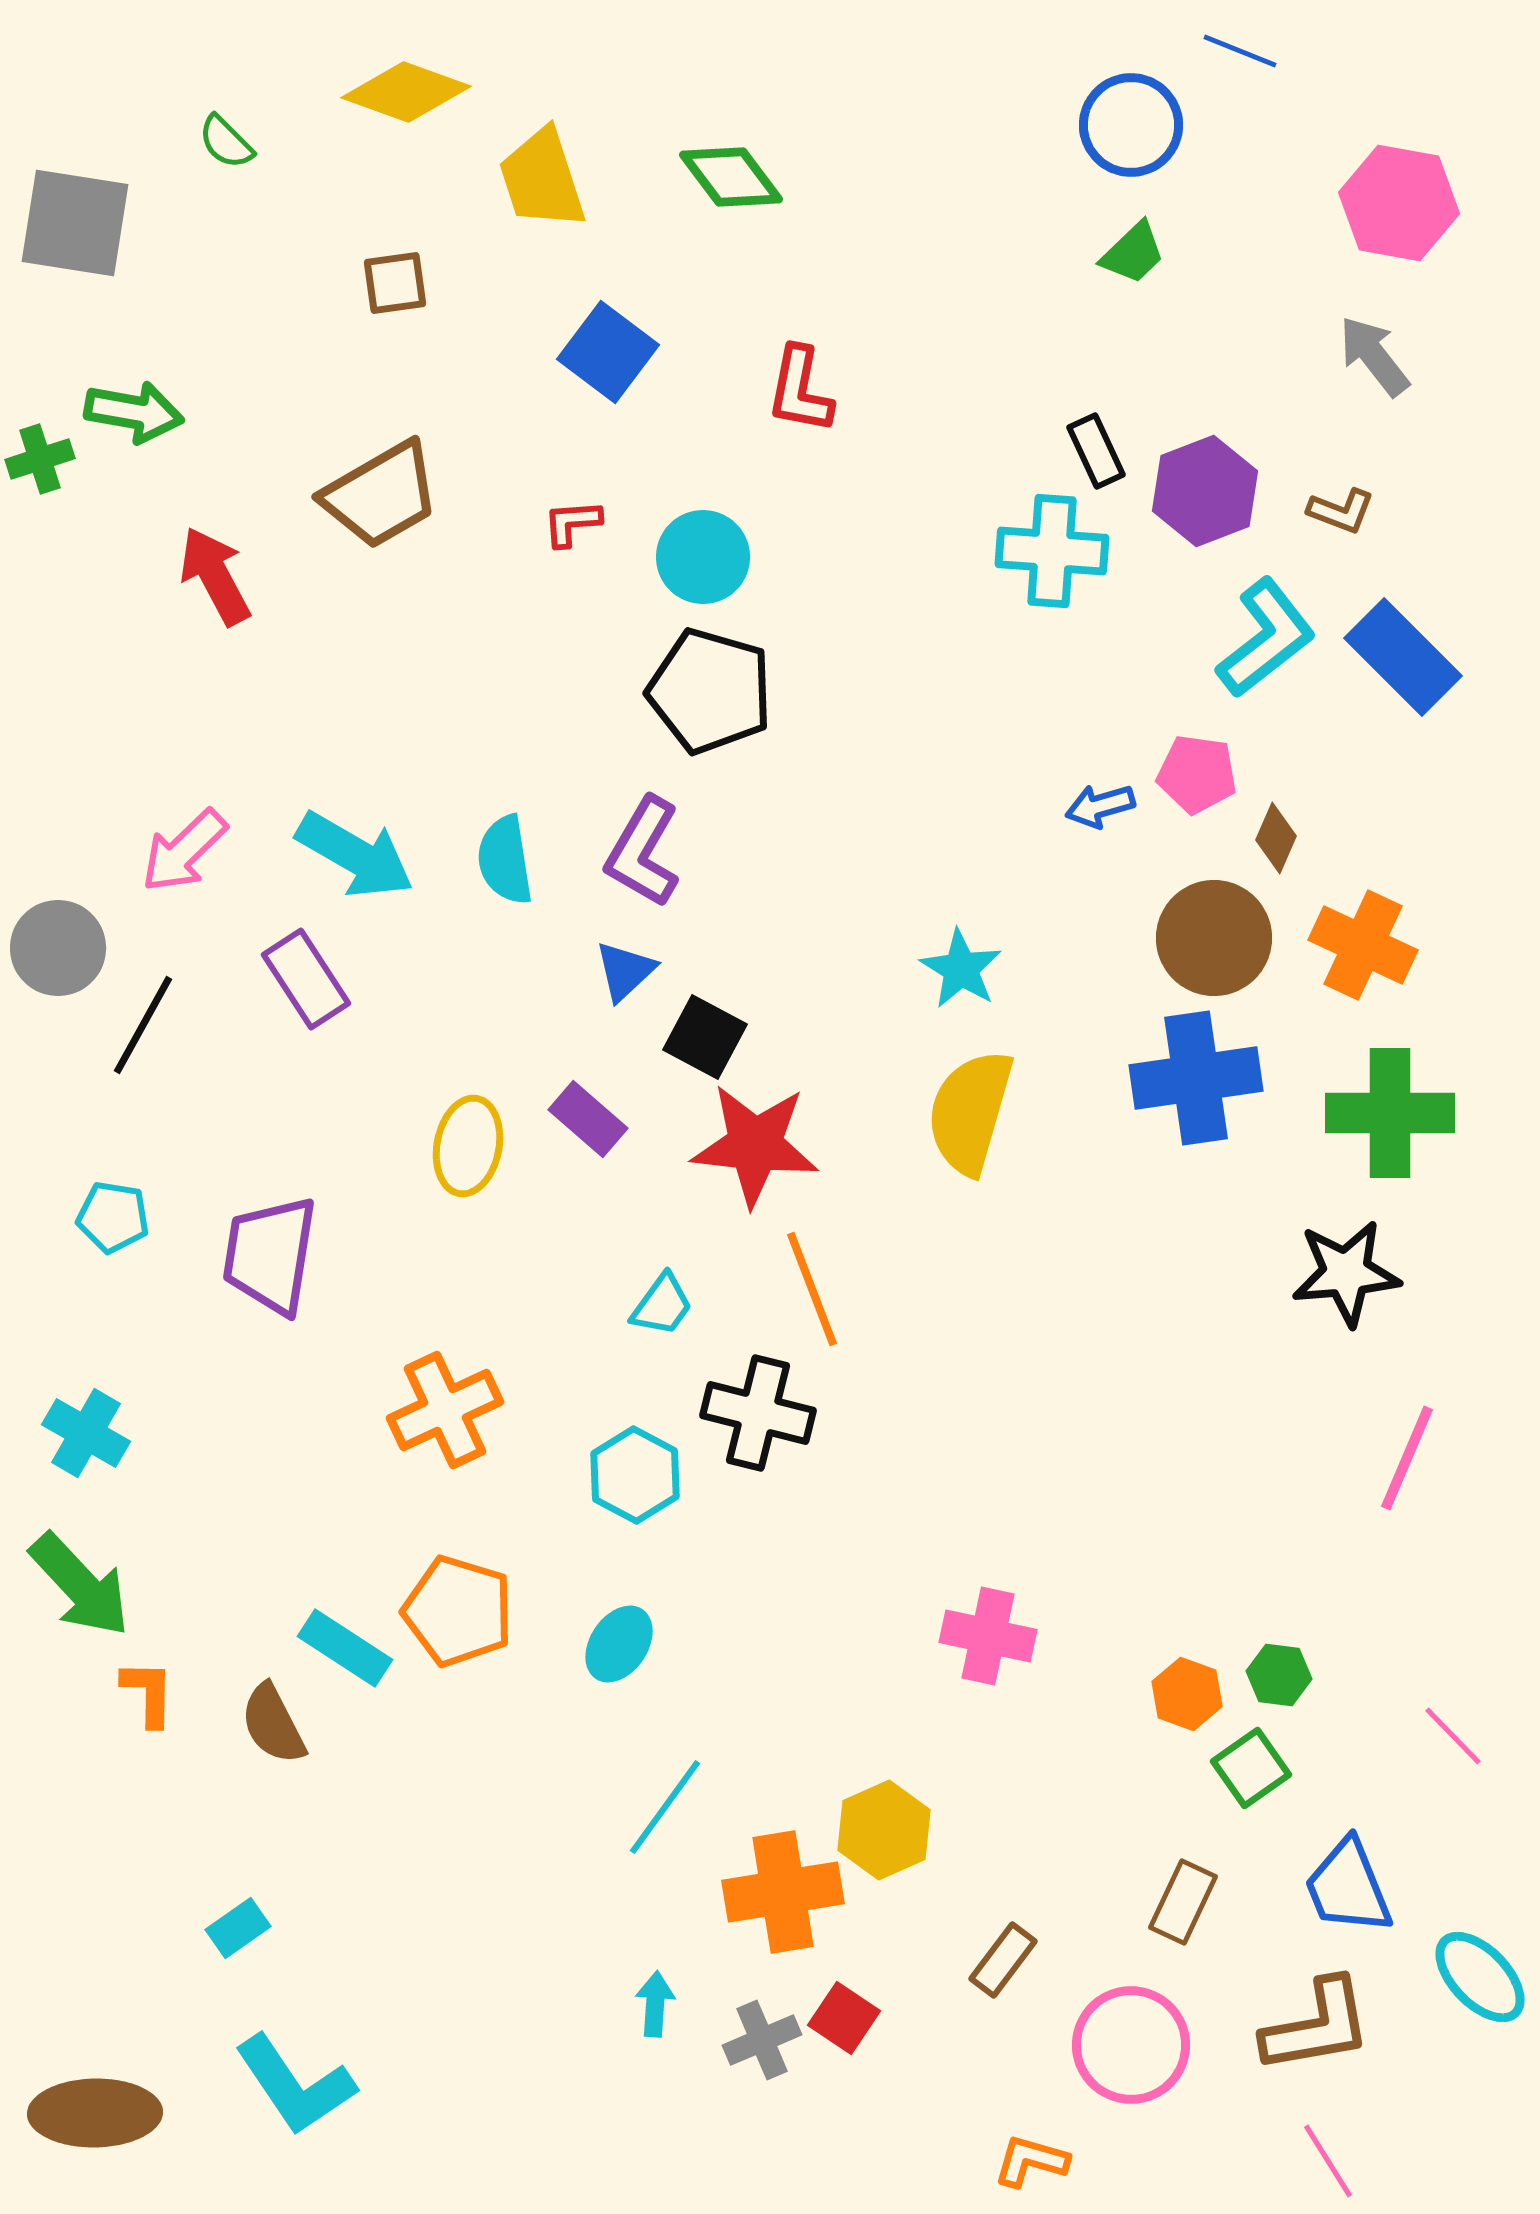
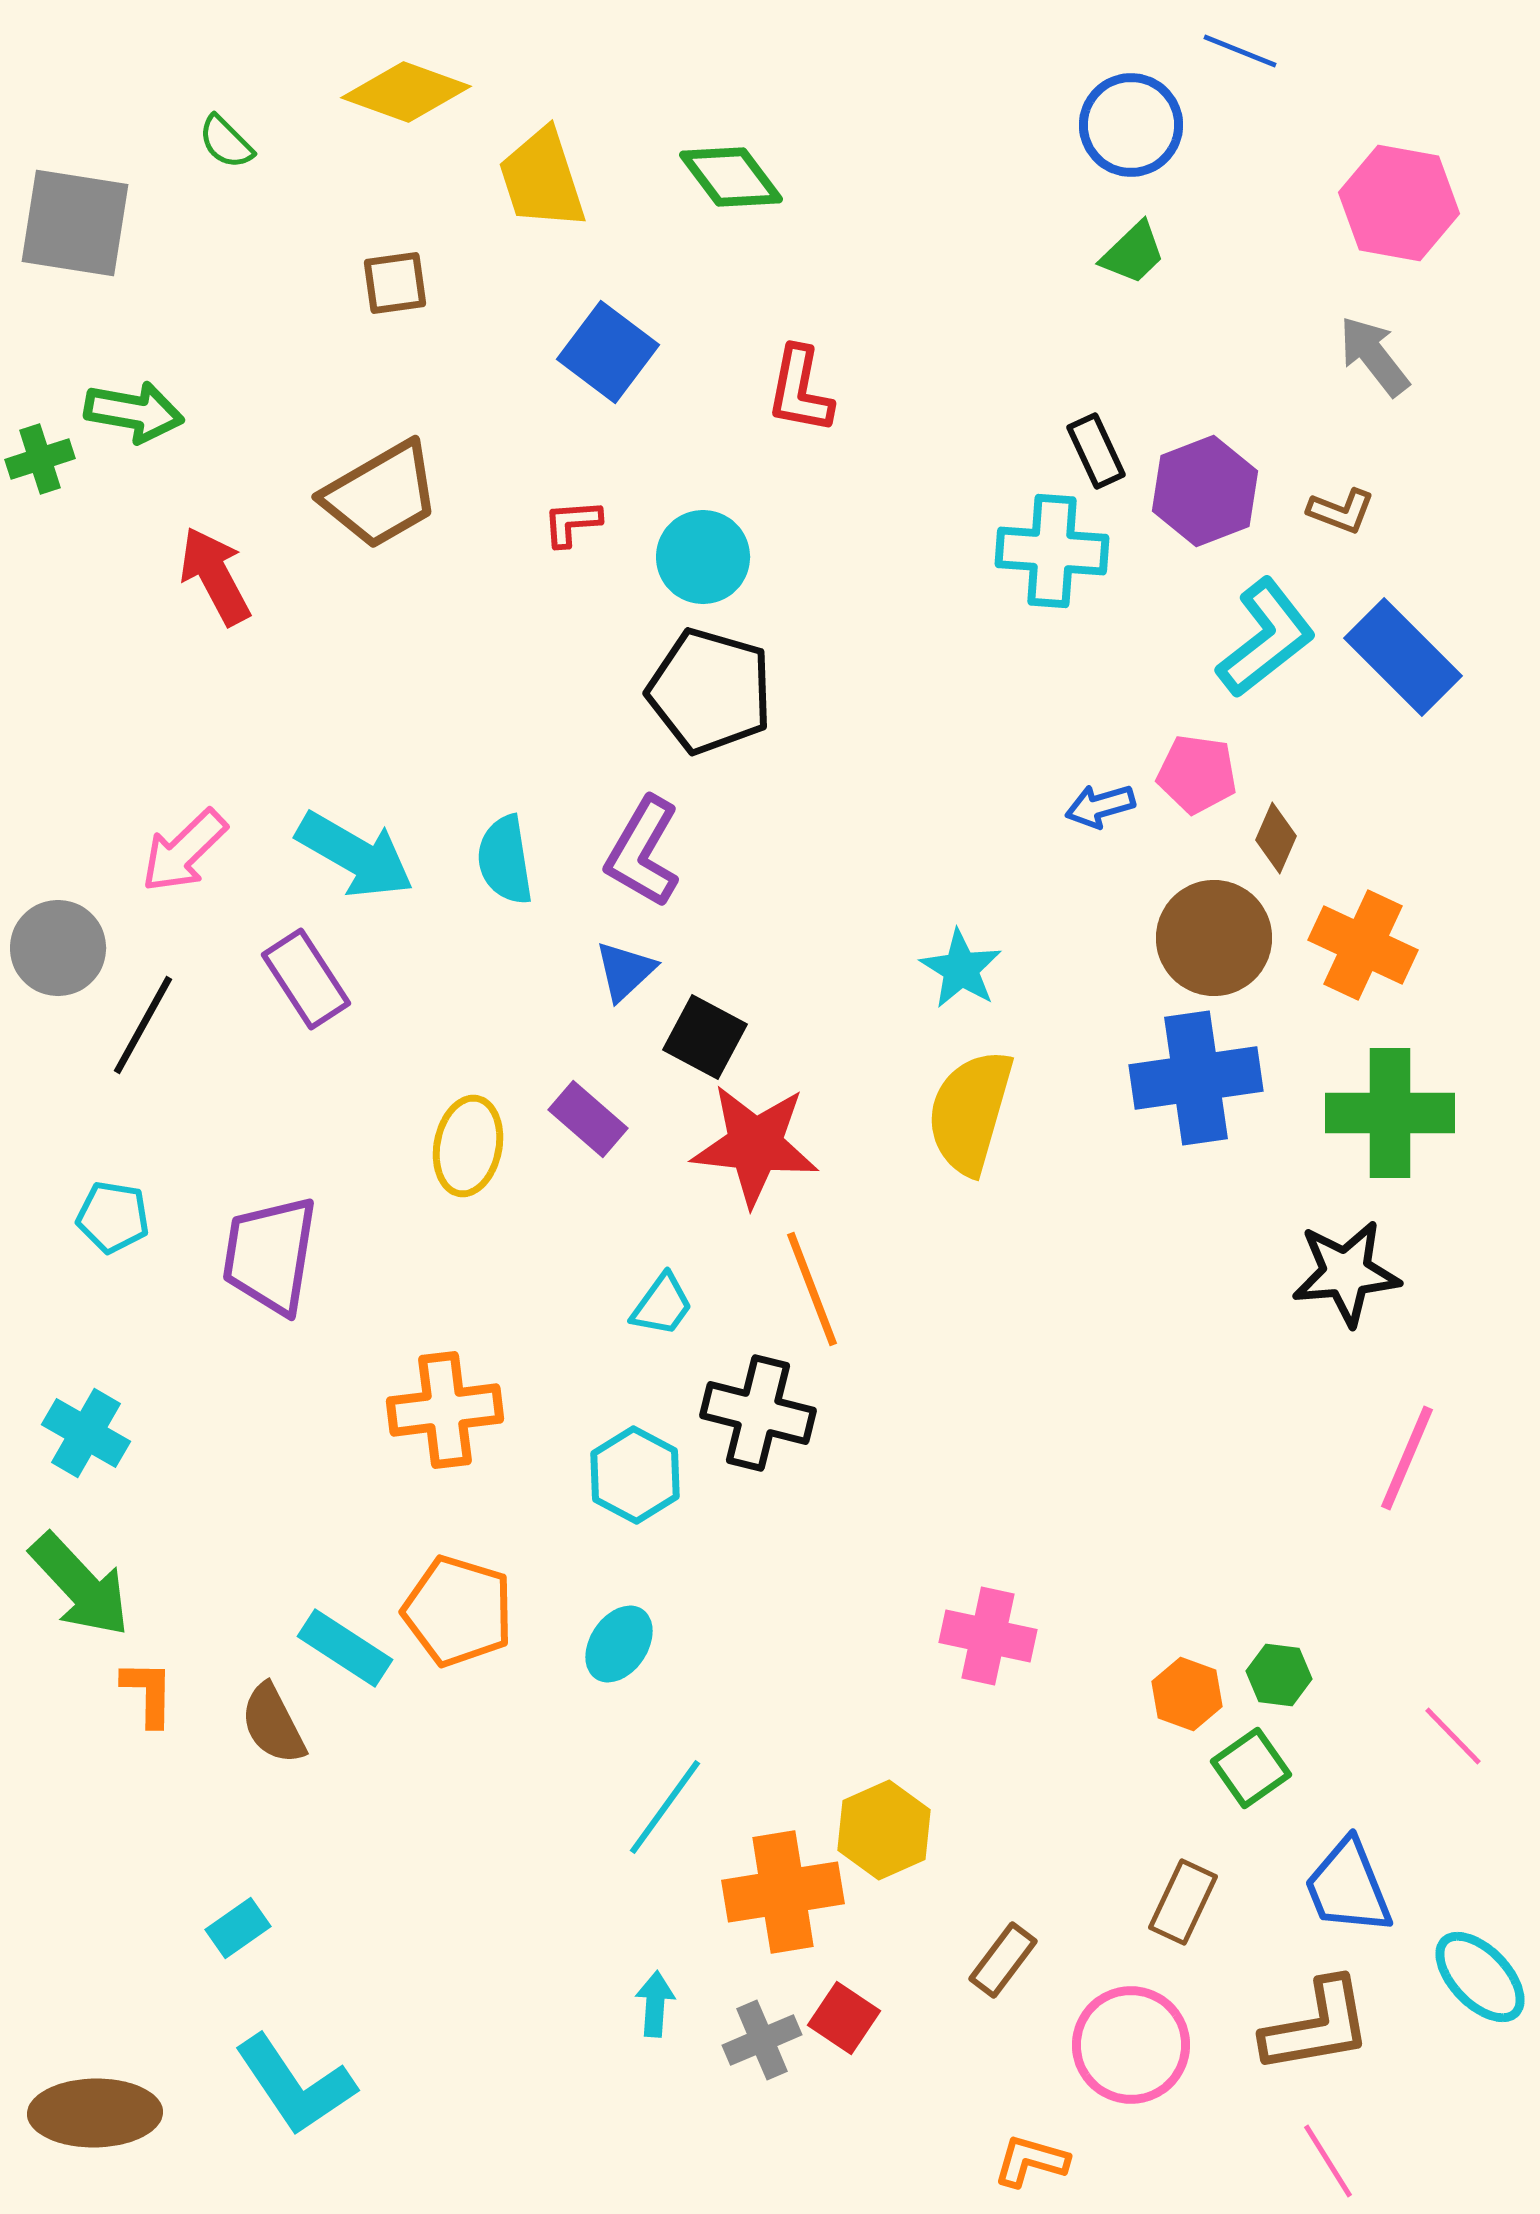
orange cross at (445, 1410): rotated 18 degrees clockwise
